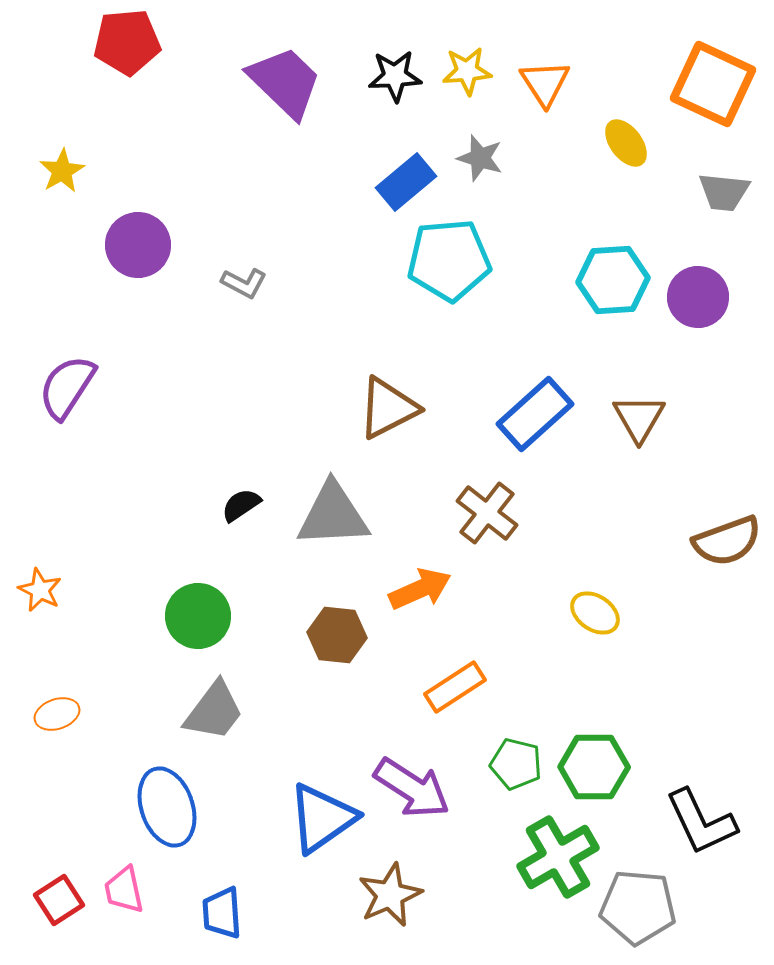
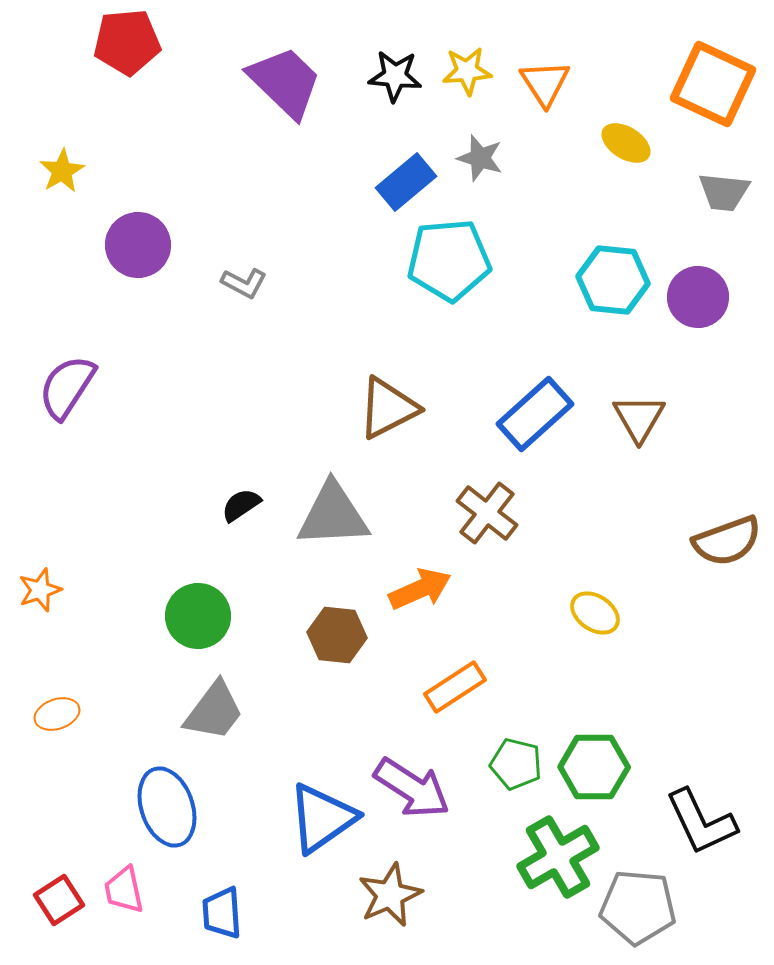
black star at (395, 76): rotated 8 degrees clockwise
yellow ellipse at (626, 143): rotated 21 degrees counterclockwise
cyan hexagon at (613, 280): rotated 10 degrees clockwise
orange star at (40, 590): rotated 27 degrees clockwise
